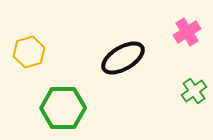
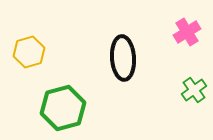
black ellipse: rotated 63 degrees counterclockwise
green cross: moved 1 px up
green hexagon: rotated 15 degrees counterclockwise
